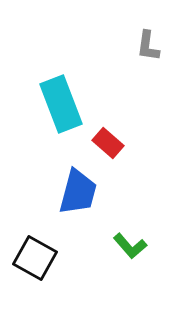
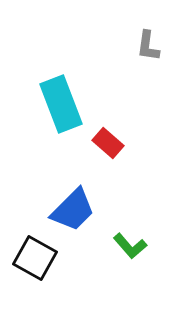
blue trapezoid: moved 5 px left, 18 px down; rotated 30 degrees clockwise
